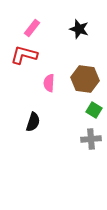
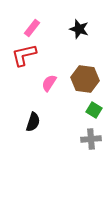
red L-shape: rotated 28 degrees counterclockwise
pink semicircle: rotated 30 degrees clockwise
